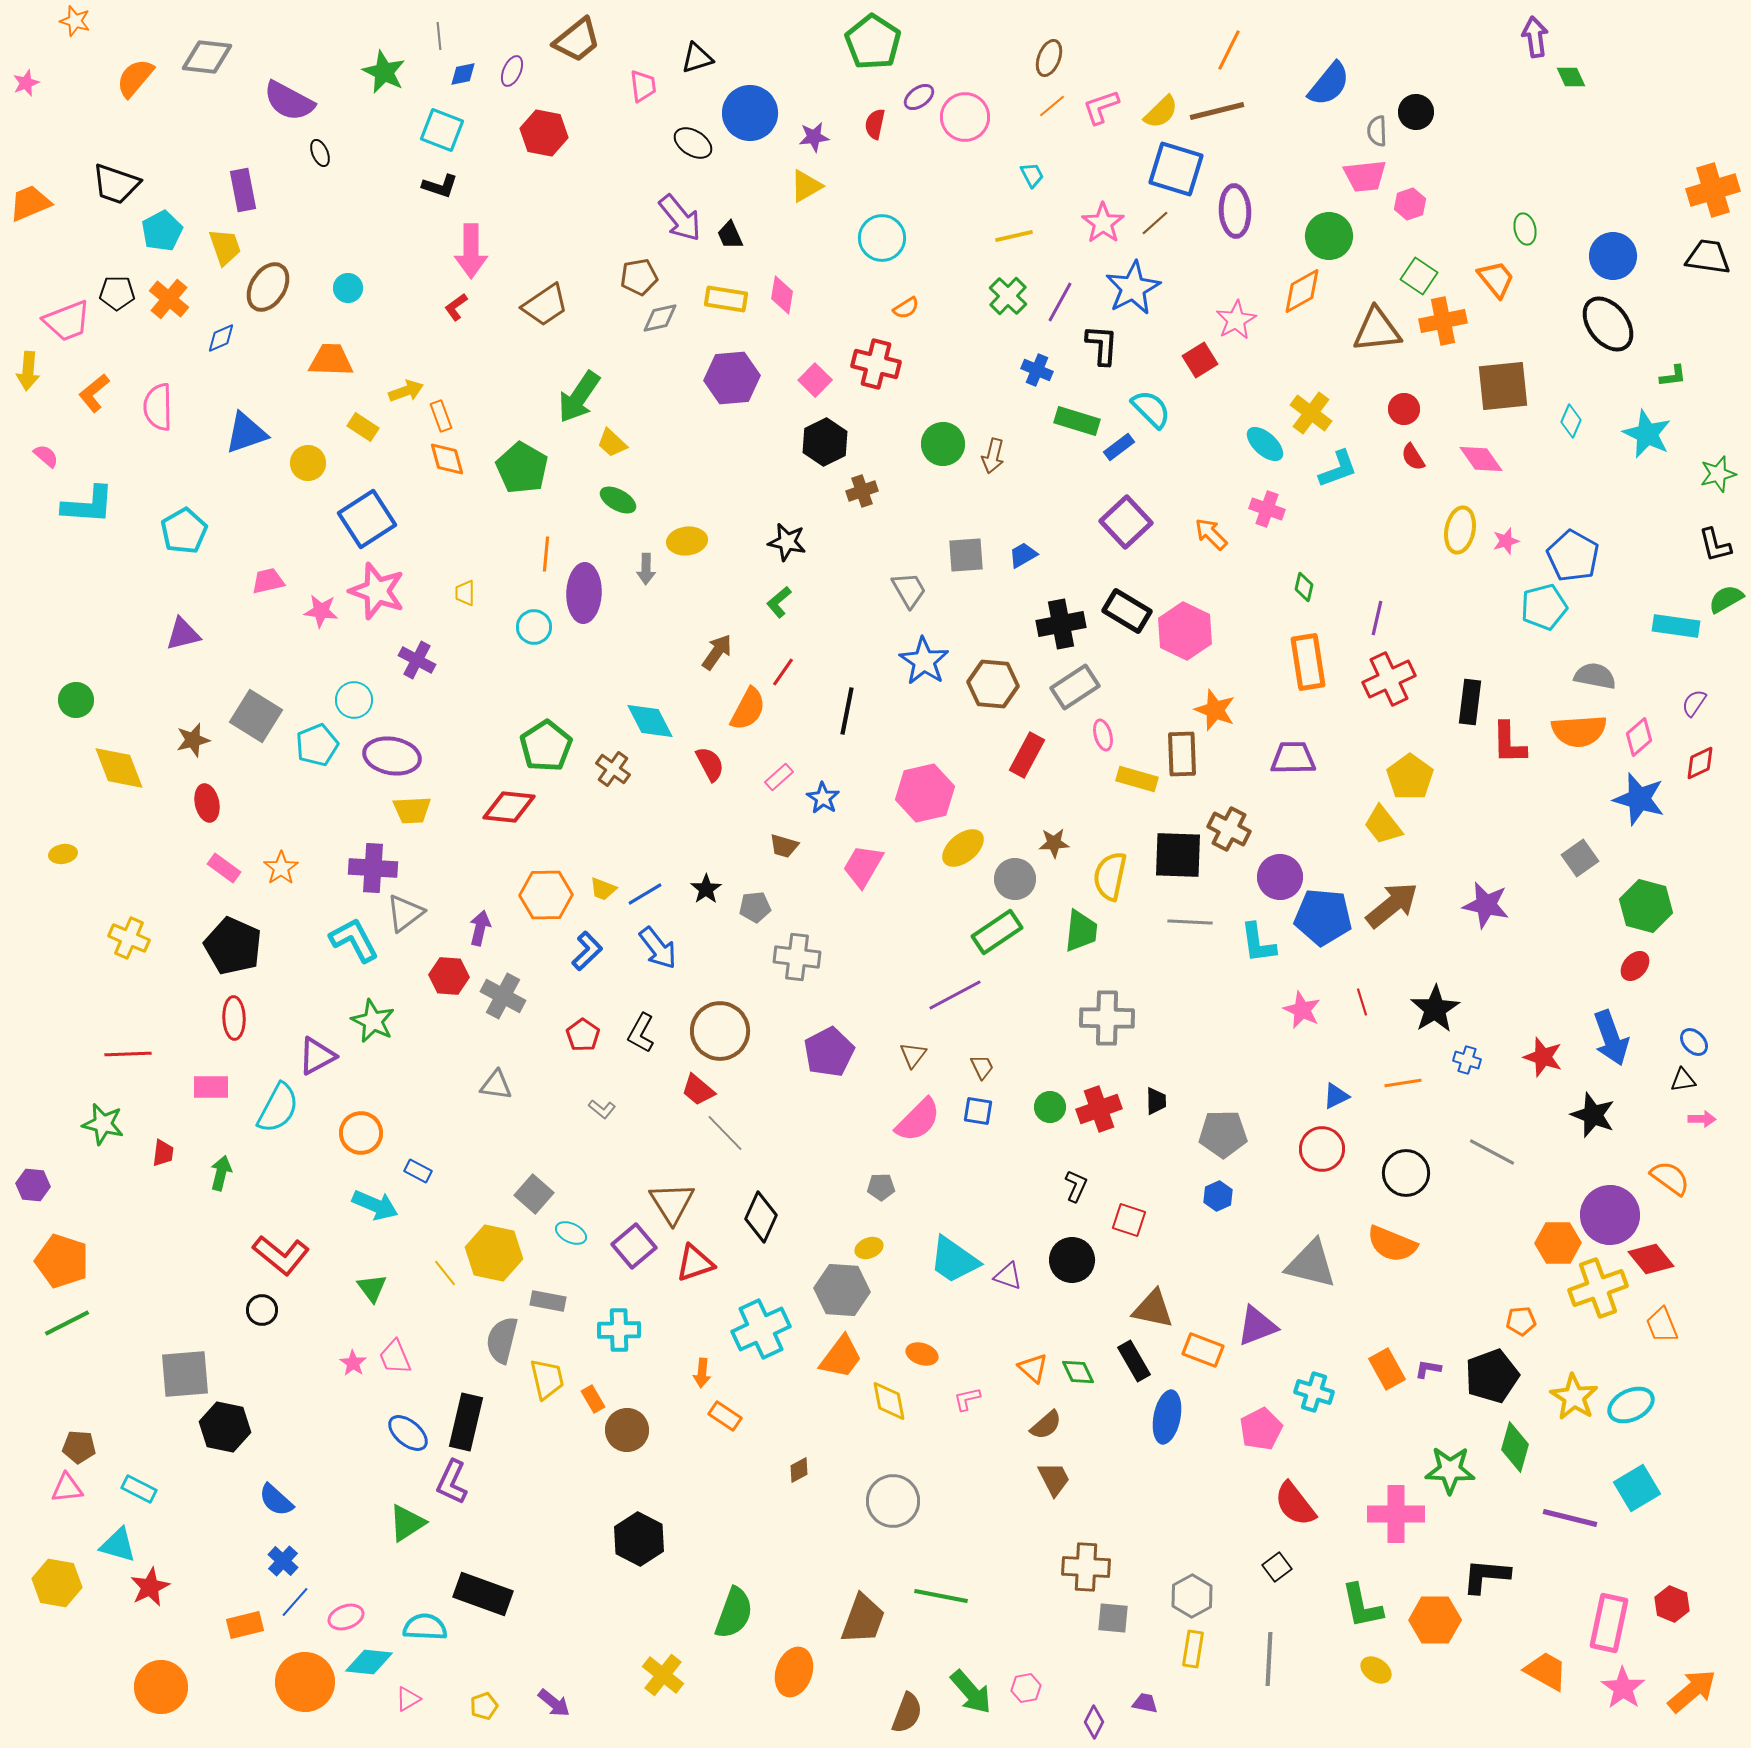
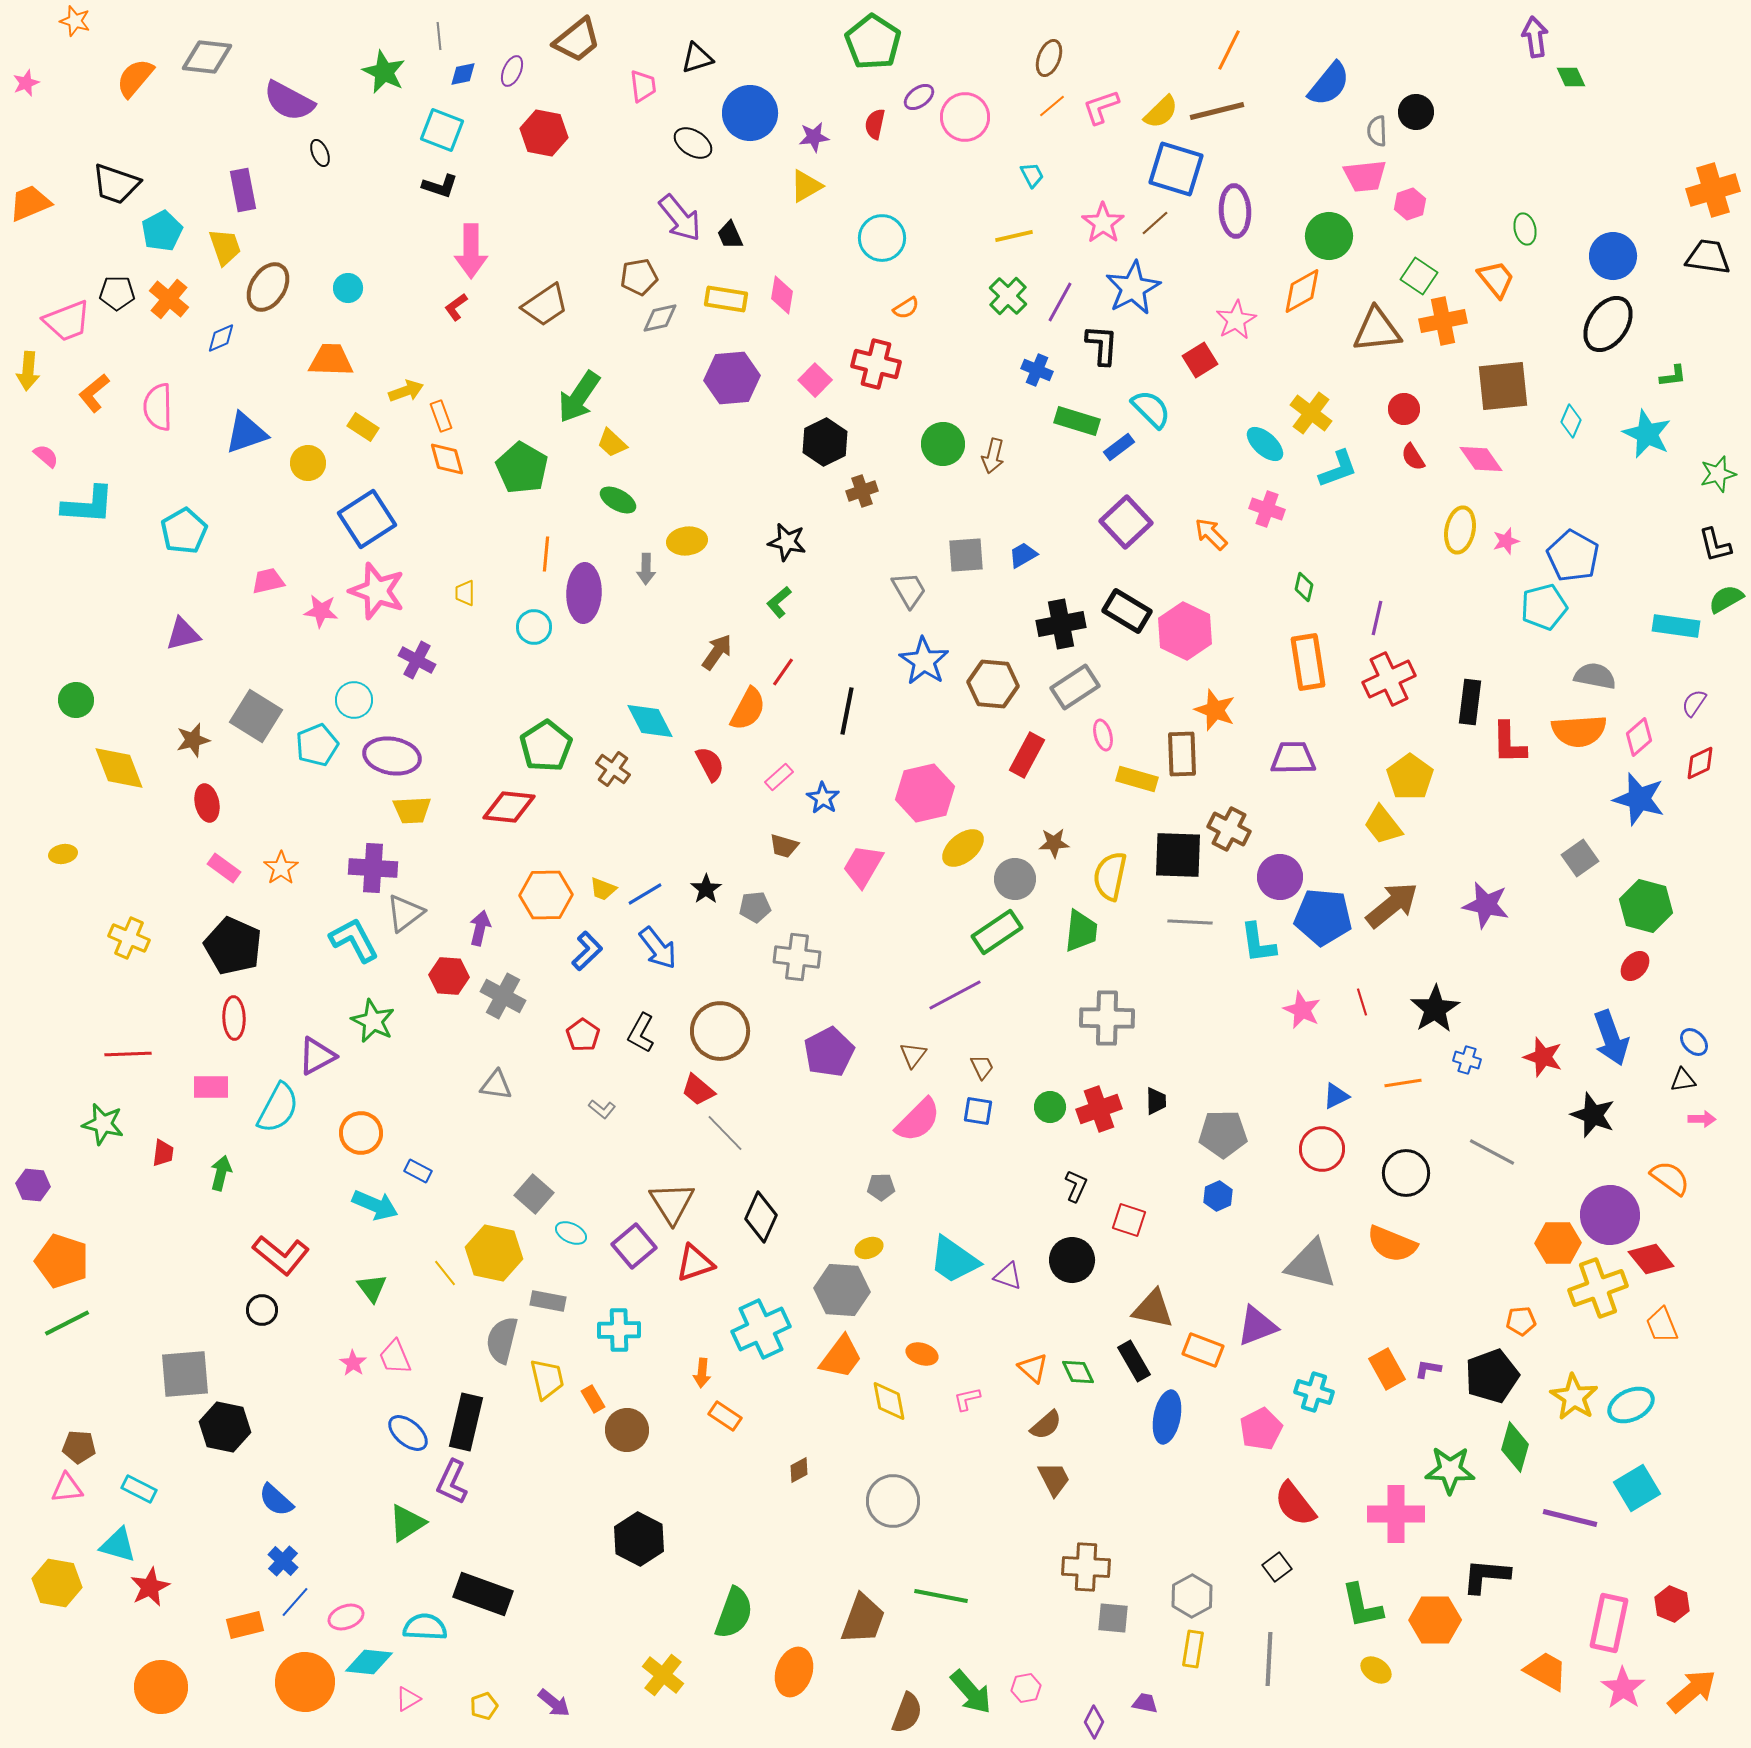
black ellipse at (1608, 324): rotated 72 degrees clockwise
